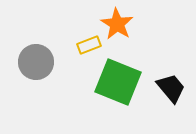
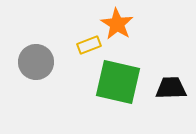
green square: rotated 9 degrees counterclockwise
black trapezoid: rotated 52 degrees counterclockwise
